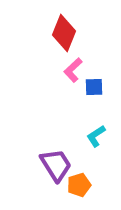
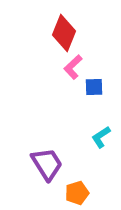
pink L-shape: moved 3 px up
cyan L-shape: moved 5 px right, 1 px down
purple trapezoid: moved 9 px left, 1 px up
orange pentagon: moved 2 px left, 8 px down
